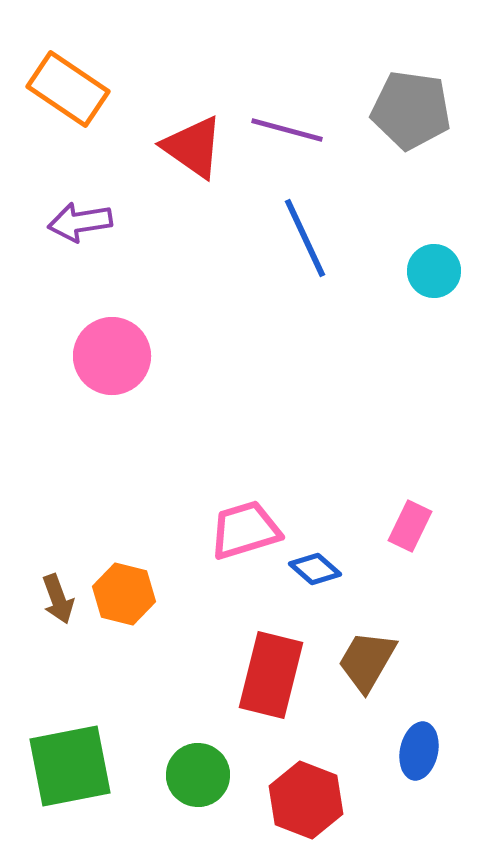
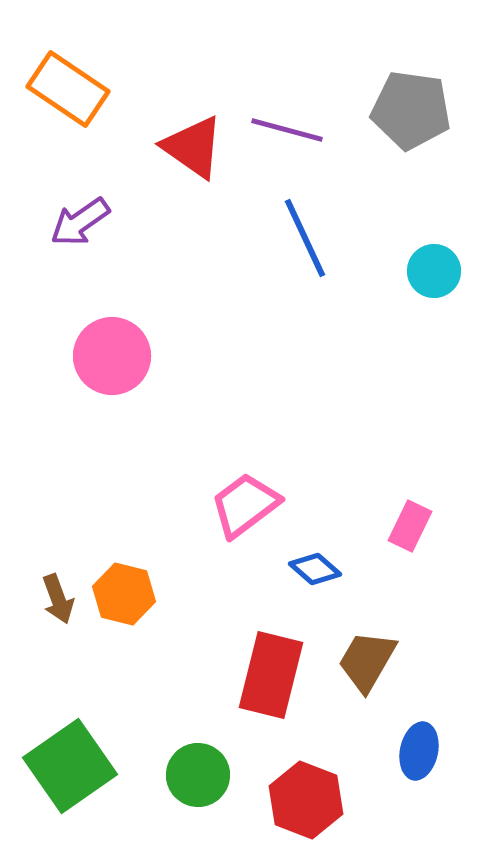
purple arrow: rotated 26 degrees counterclockwise
pink trapezoid: moved 25 px up; rotated 20 degrees counterclockwise
green square: rotated 24 degrees counterclockwise
